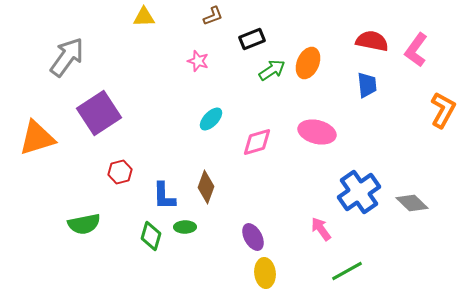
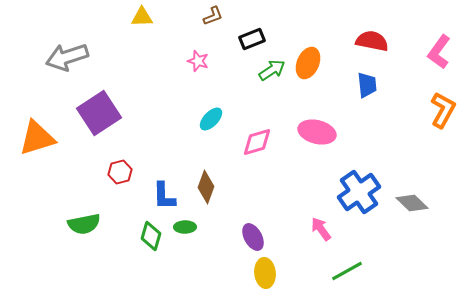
yellow triangle: moved 2 px left
pink L-shape: moved 23 px right, 2 px down
gray arrow: rotated 144 degrees counterclockwise
